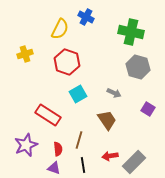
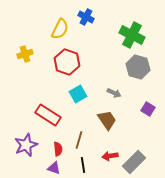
green cross: moved 1 px right, 3 px down; rotated 15 degrees clockwise
